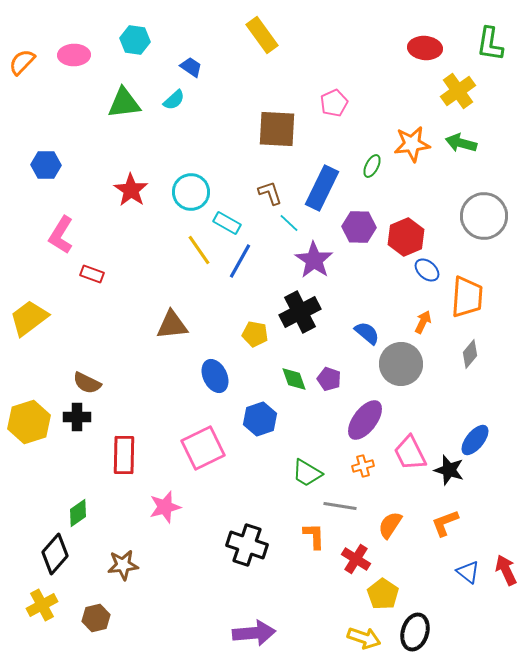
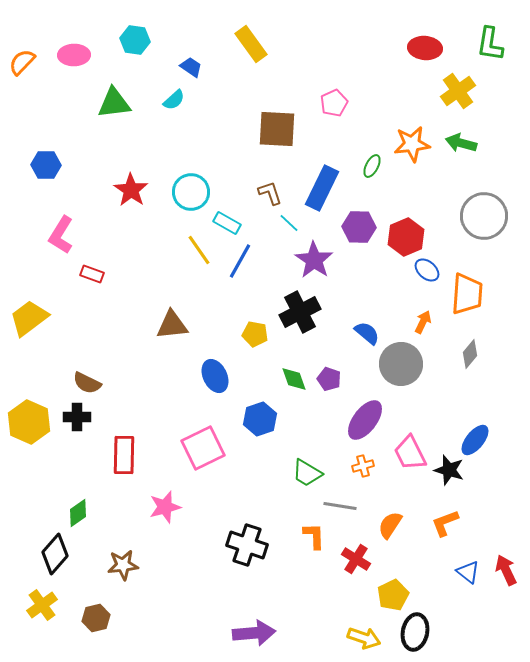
yellow rectangle at (262, 35): moved 11 px left, 9 px down
green triangle at (124, 103): moved 10 px left
orange trapezoid at (467, 297): moved 3 px up
yellow hexagon at (29, 422): rotated 18 degrees counterclockwise
yellow pentagon at (383, 594): moved 10 px right, 1 px down; rotated 12 degrees clockwise
yellow cross at (42, 605): rotated 8 degrees counterclockwise
black ellipse at (415, 632): rotated 6 degrees counterclockwise
